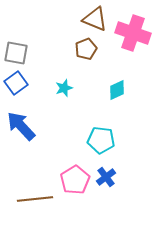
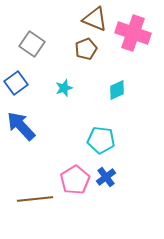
gray square: moved 16 px right, 9 px up; rotated 25 degrees clockwise
